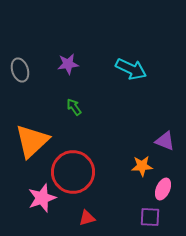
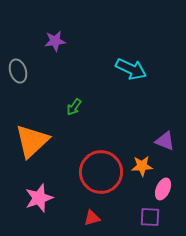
purple star: moved 13 px left, 23 px up
gray ellipse: moved 2 px left, 1 px down
green arrow: rotated 108 degrees counterclockwise
red circle: moved 28 px right
pink star: moved 3 px left
red triangle: moved 5 px right
